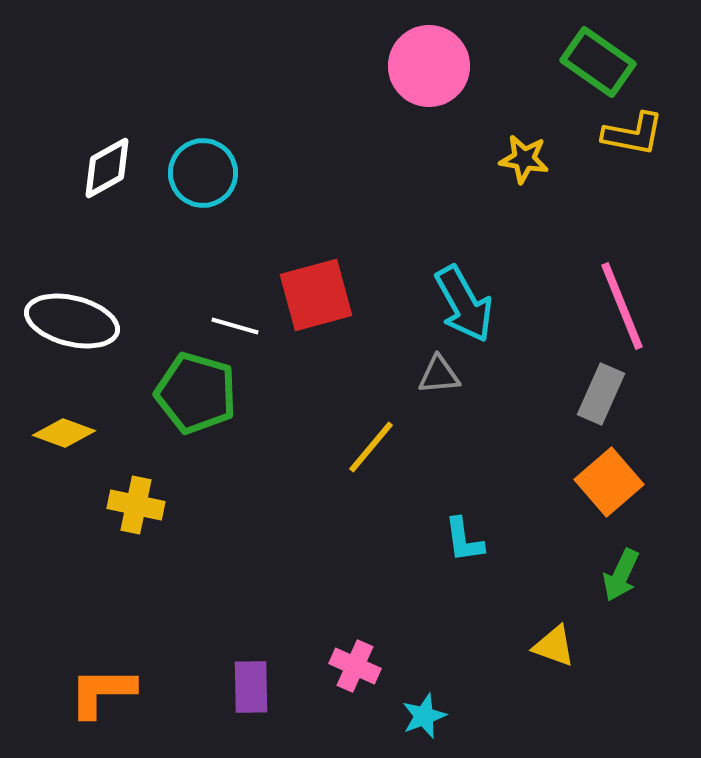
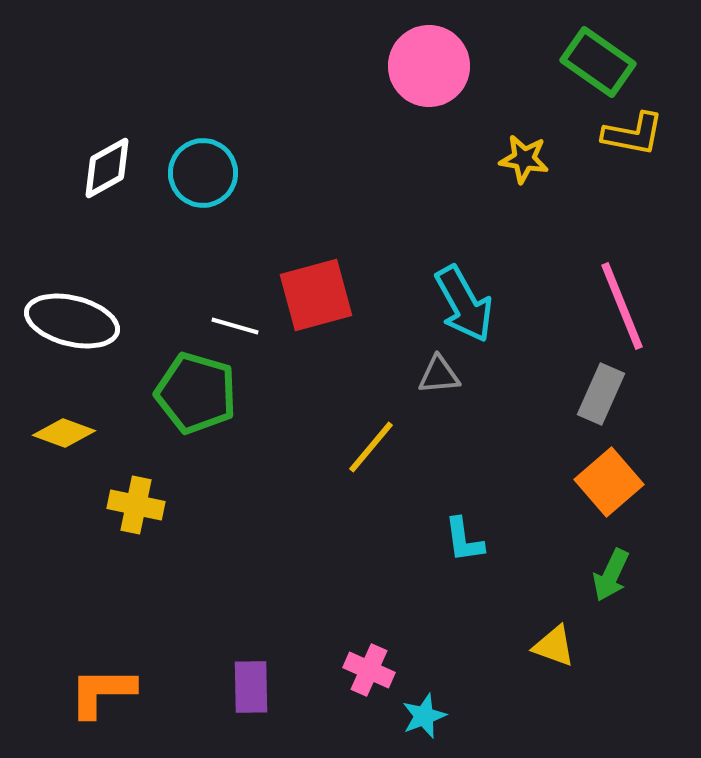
green arrow: moved 10 px left
pink cross: moved 14 px right, 4 px down
